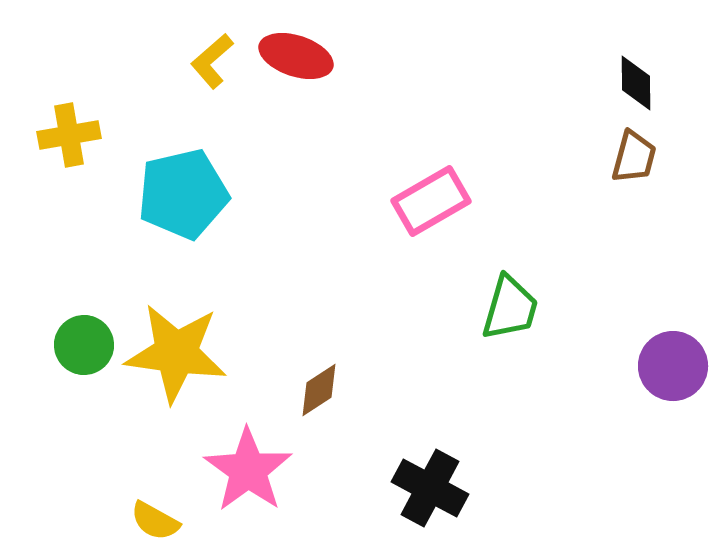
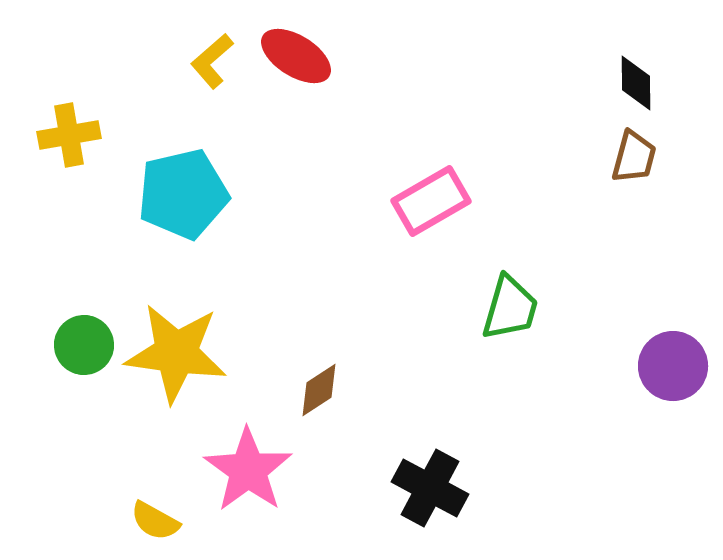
red ellipse: rotated 14 degrees clockwise
